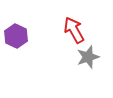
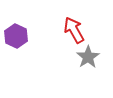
gray star: rotated 15 degrees counterclockwise
